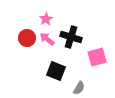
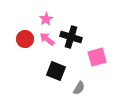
red circle: moved 2 px left, 1 px down
